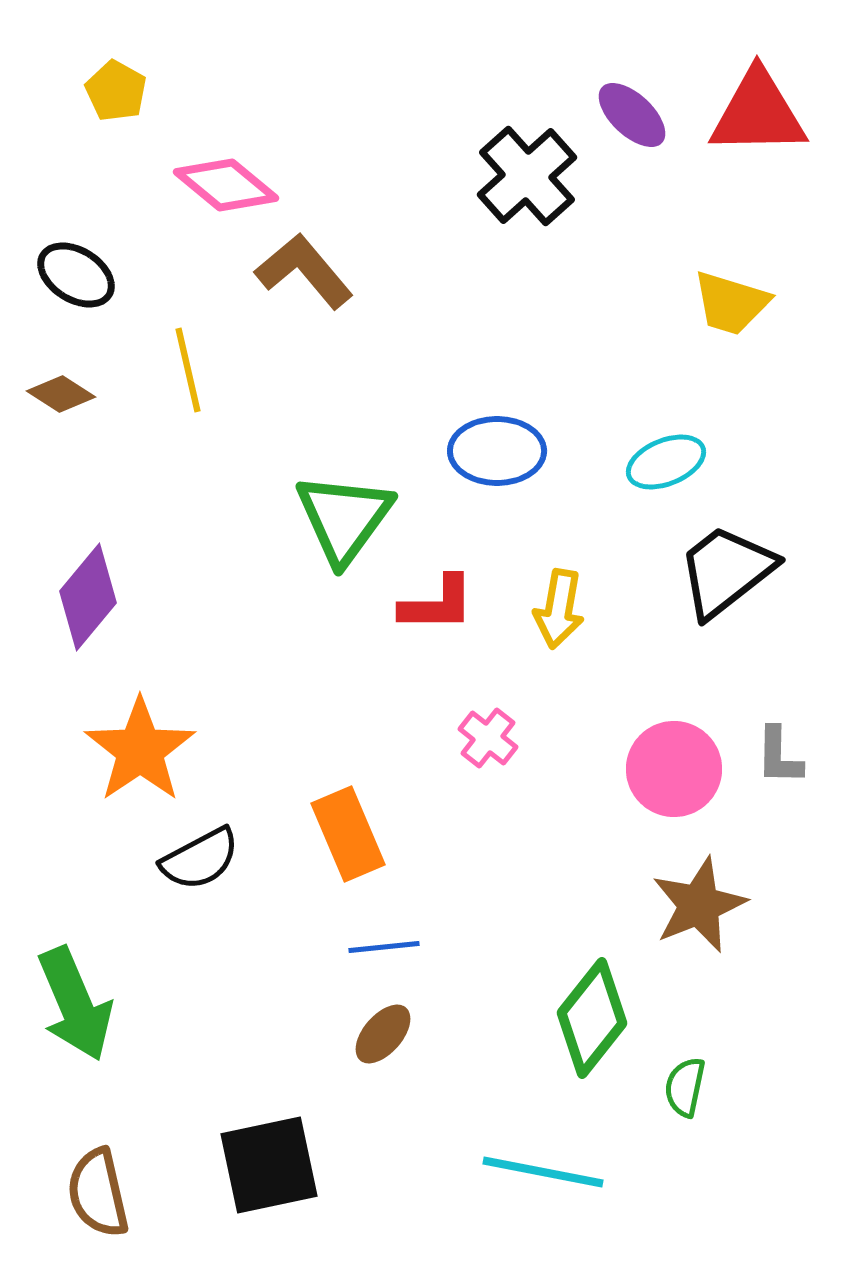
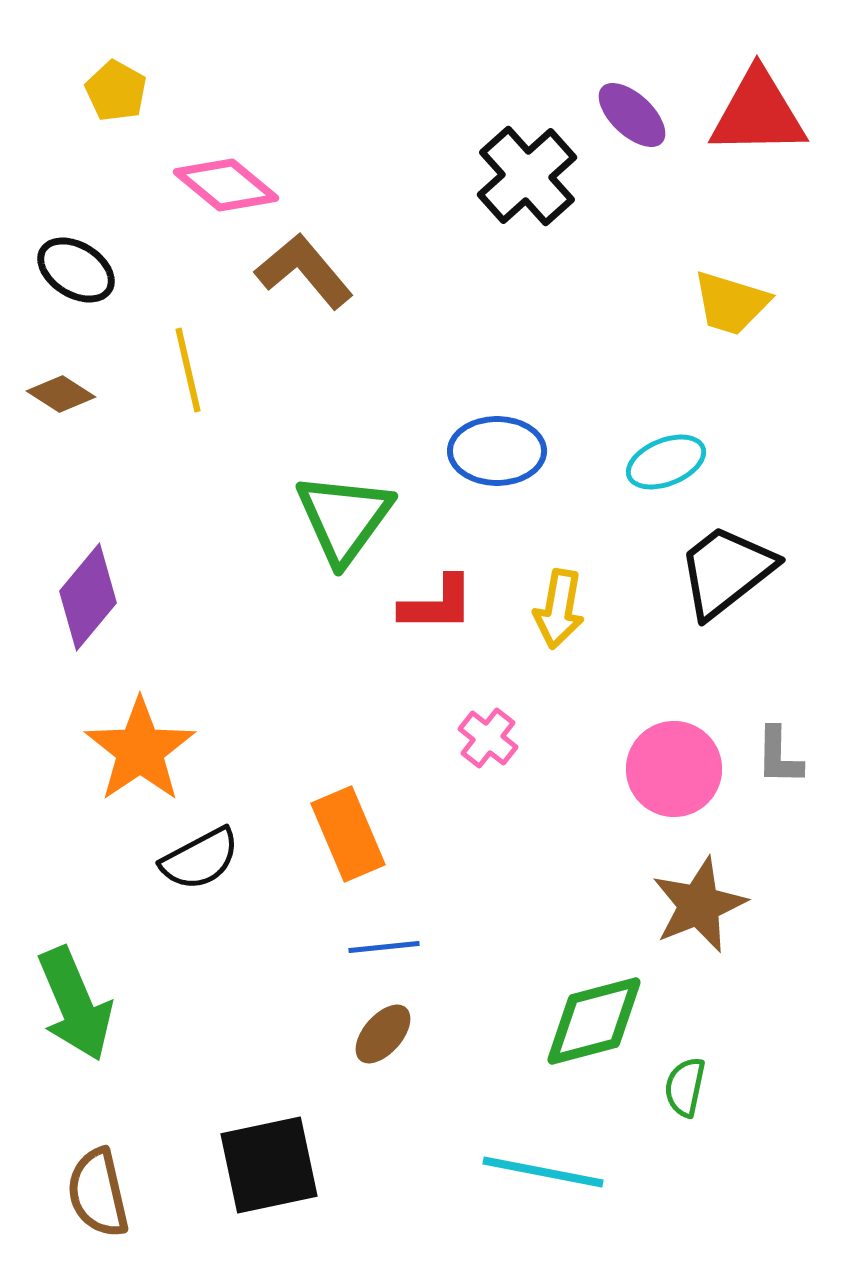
black ellipse: moved 5 px up
green diamond: moved 2 px right, 3 px down; rotated 37 degrees clockwise
